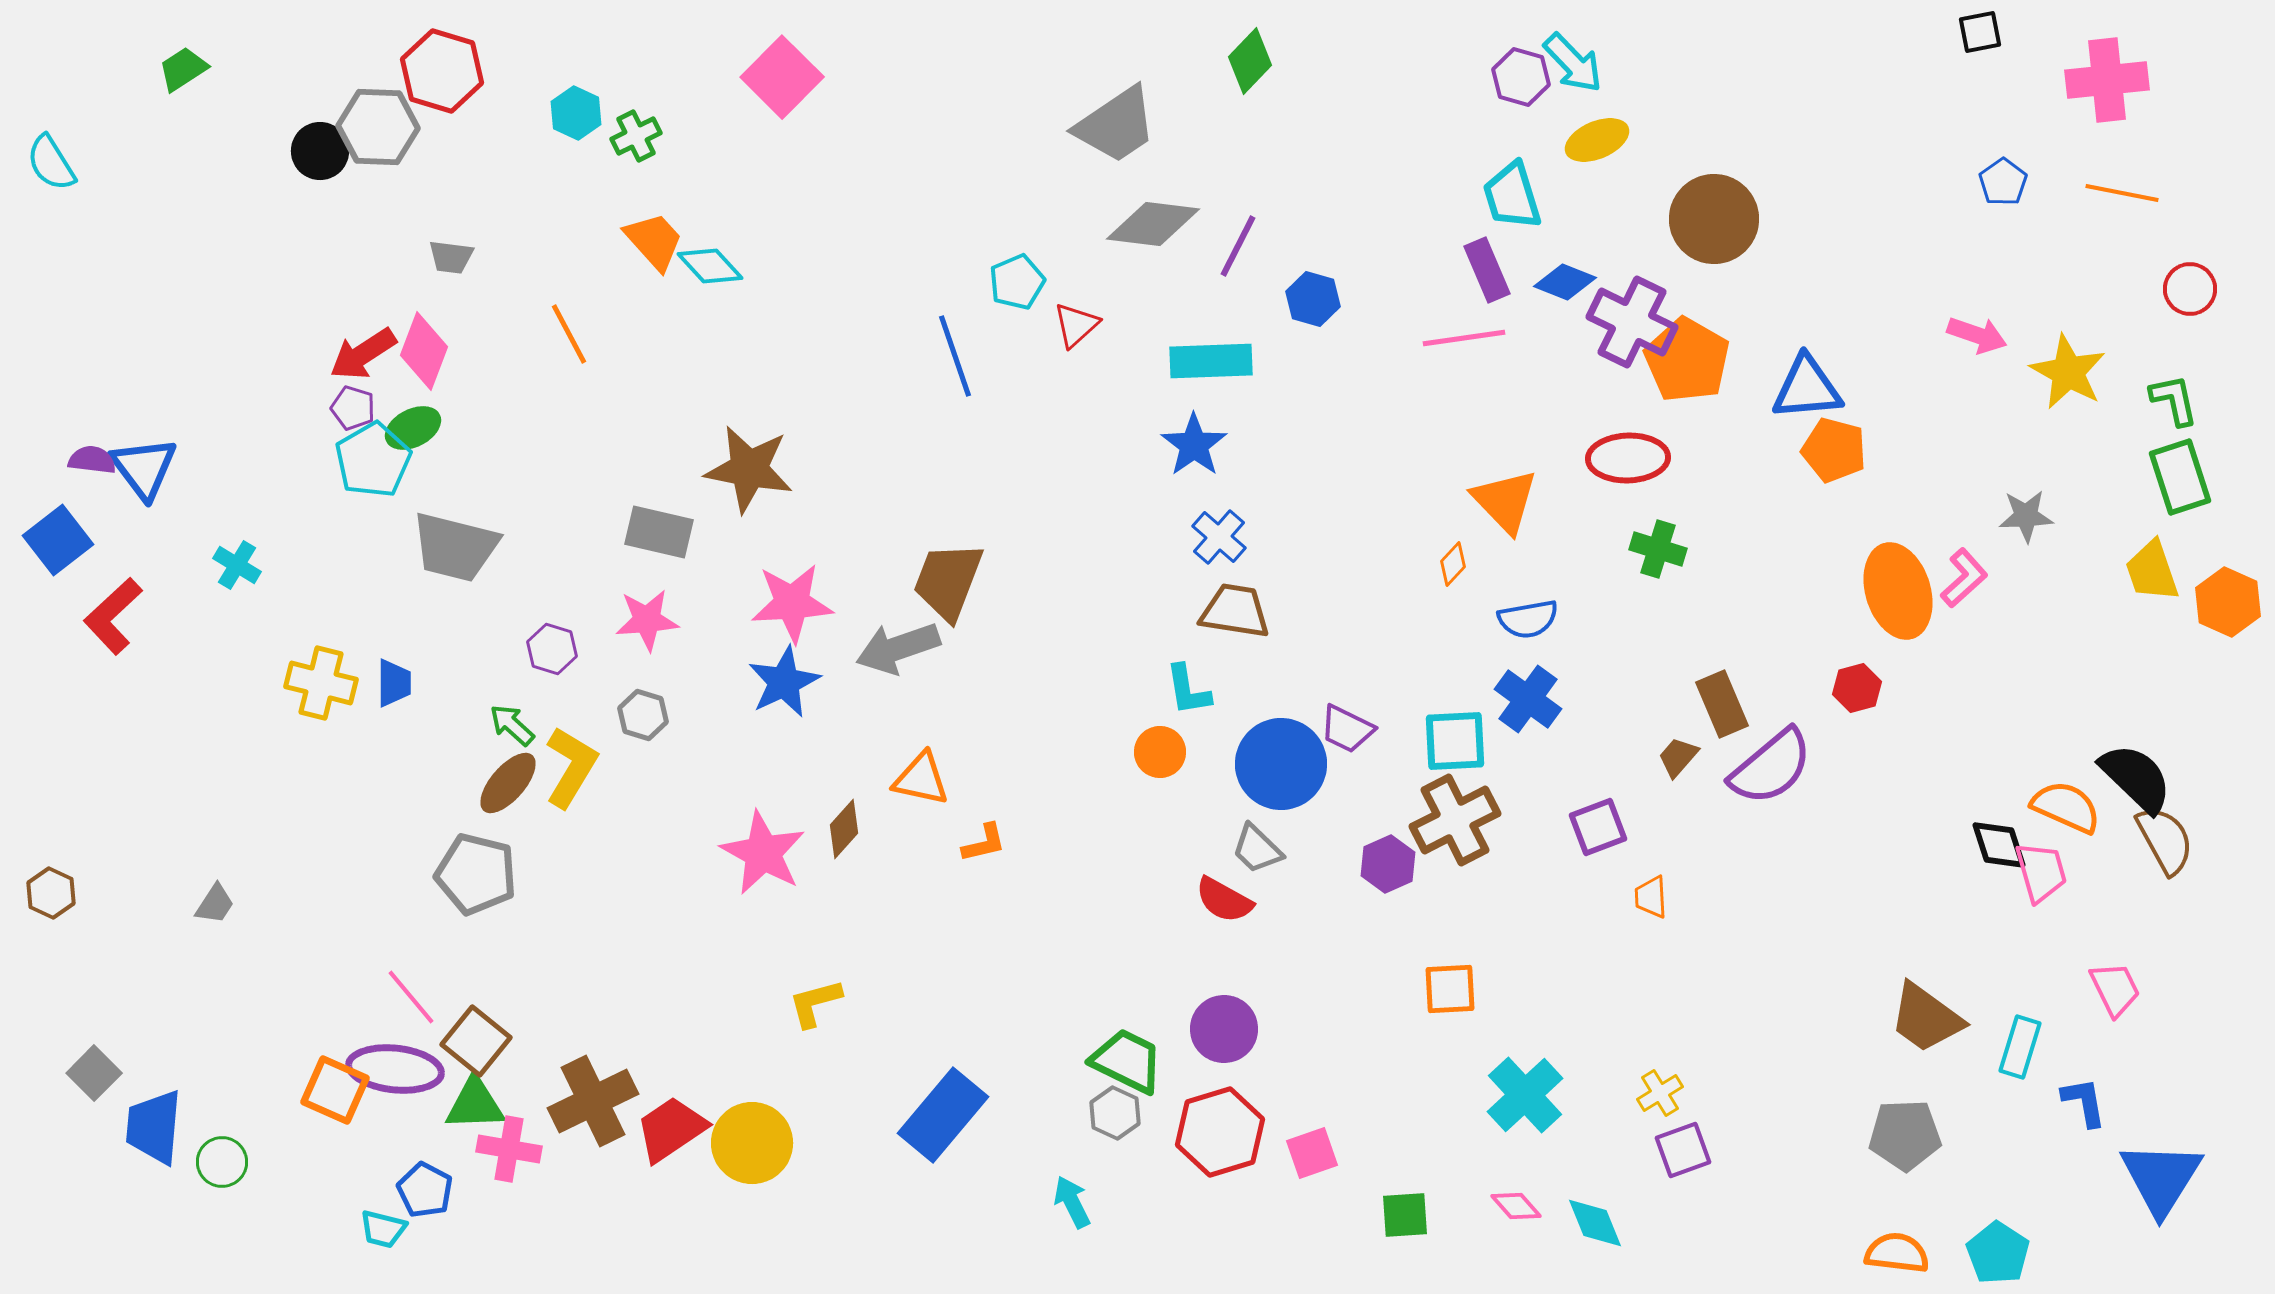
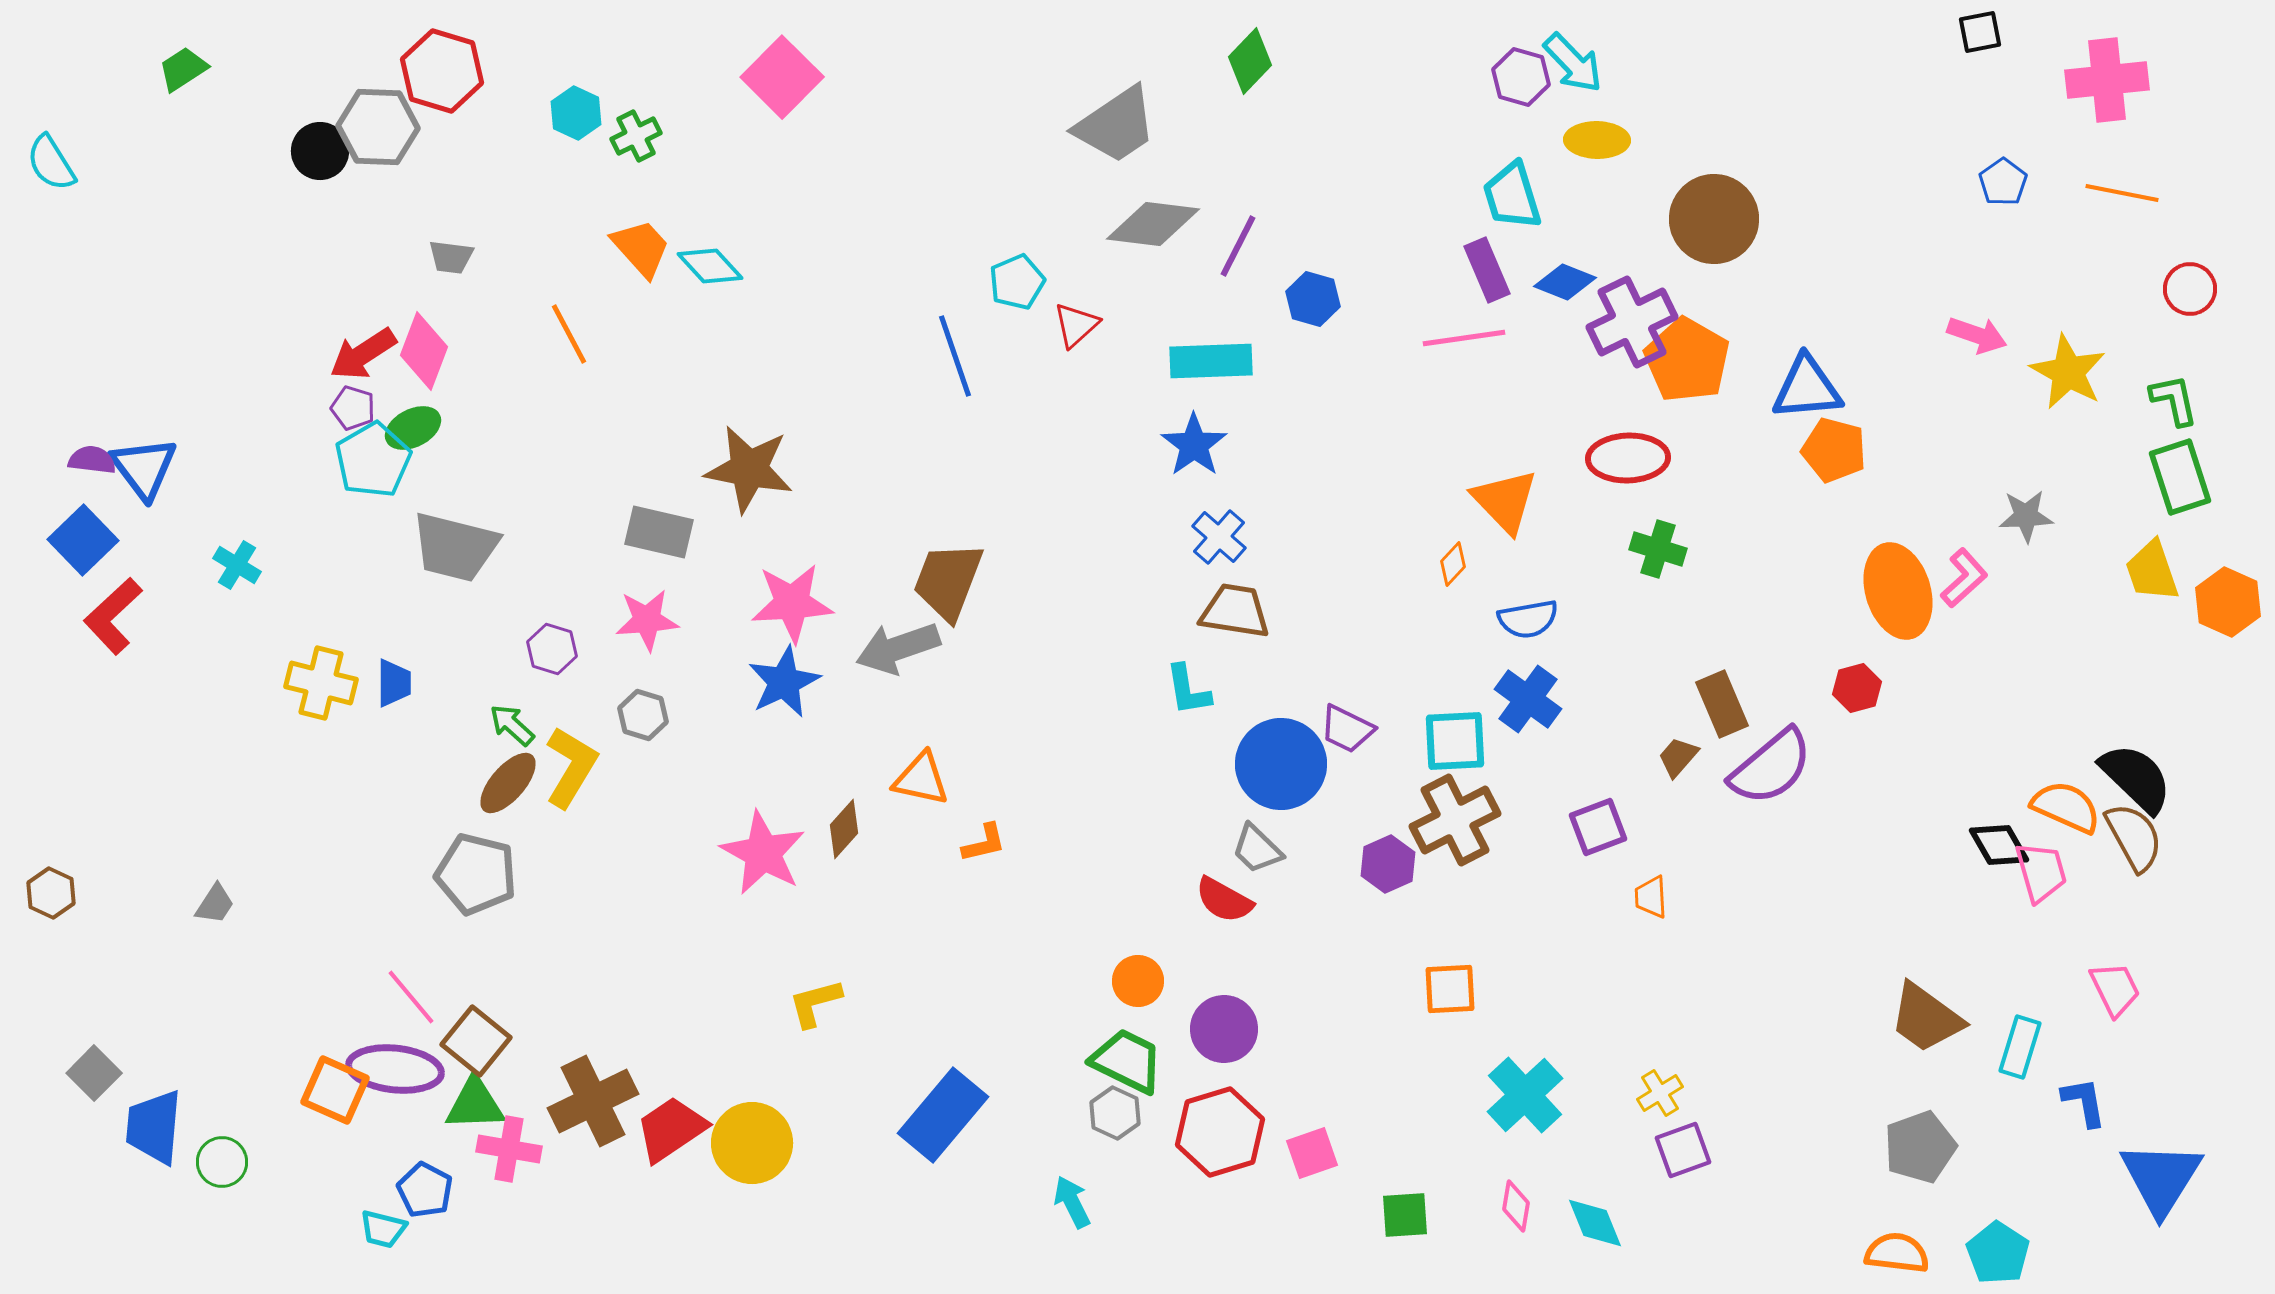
yellow ellipse at (1597, 140): rotated 24 degrees clockwise
orange trapezoid at (654, 241): moved 13 px left, 7 px down
purple cross at (1632, 322): rotated 38 degrees clockwise
blue square at (58, 540): moved 25 px right; rotated 6 degrees counterclockwise
orange circle at (1160, 752): moved 22 px left, 229 px down
brown semicircle at (2165, 840): moved 31 px left, 3 px up
black diamond at (1999, 845): rotated 12 degrees counterclockwise
gray pentagon at (1905, 1135): moved 15 px right, 12 px down; rotated 18 degrees counterclockwise
pink diamond at (1516, 1206): rotated 51 degrees clockwise
